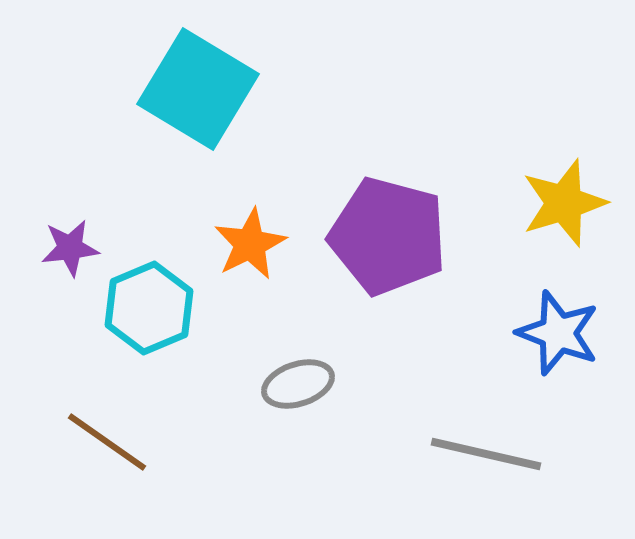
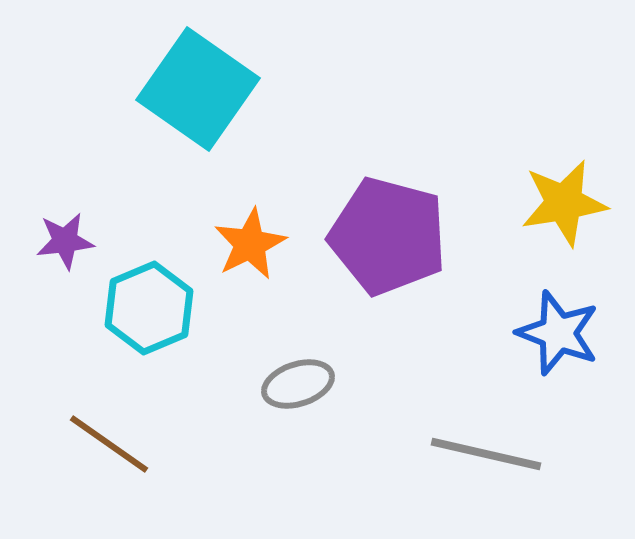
cyan square: rotated 4 degrees clockwise
yellow star: rotated 8 degrees clockwise
purple star: moved 5 px left, 7 px up
brown line: moved 2 px right, 2 px down
